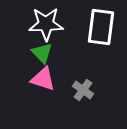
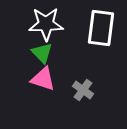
white rectangle: moved 1 px down
